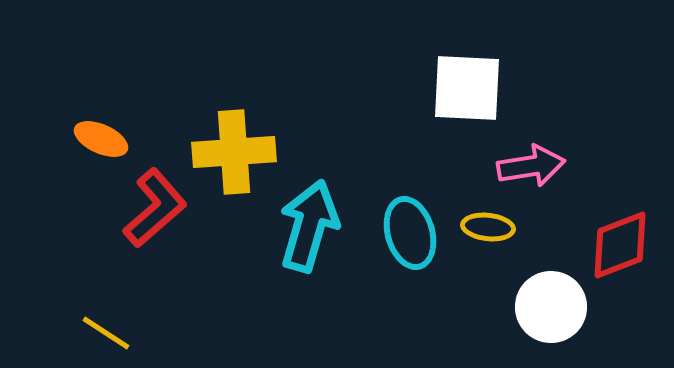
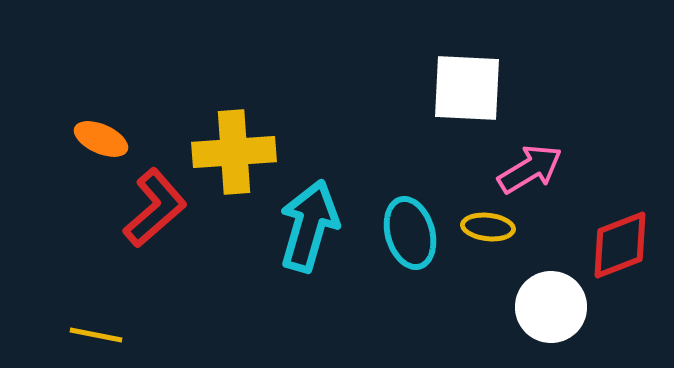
pink arrow: moved 1 px left, 3 px down; rotated 22 degrees counterclockwise
yellow line: moved 10 px left, 2 px down; rotated 22 degrees counterclockwise
